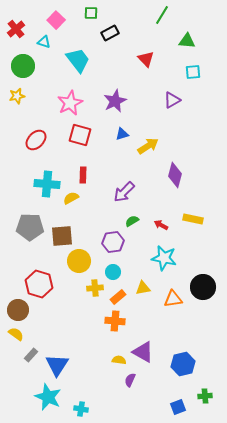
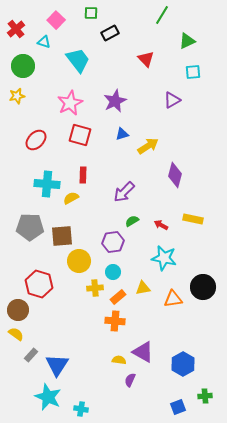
green triangle at (187, 41): rotated 30 degrees counterclockwise
blue hexagon at (183, 364): rotated 15 degrees counterclockwise
